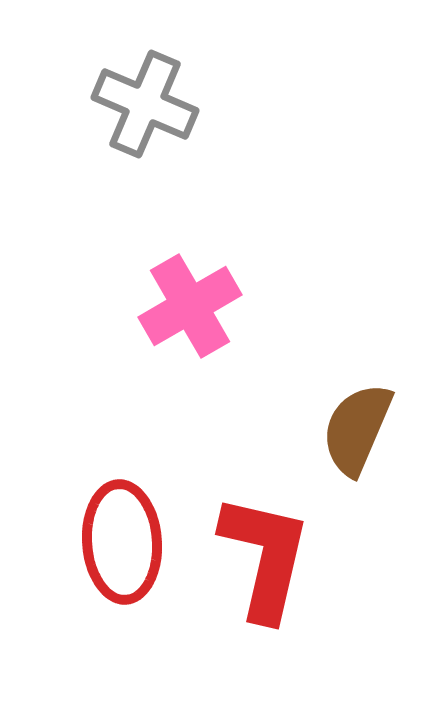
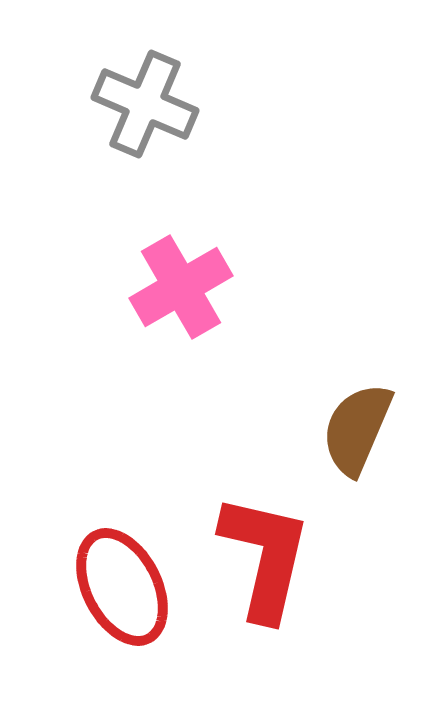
pink cross: moved 9 px left, 19 px up
red ellipse: moved 45 px down; rotated 23 degrees counterclockwise
